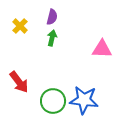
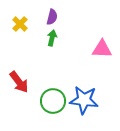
yellow cross: moved 2 px up
